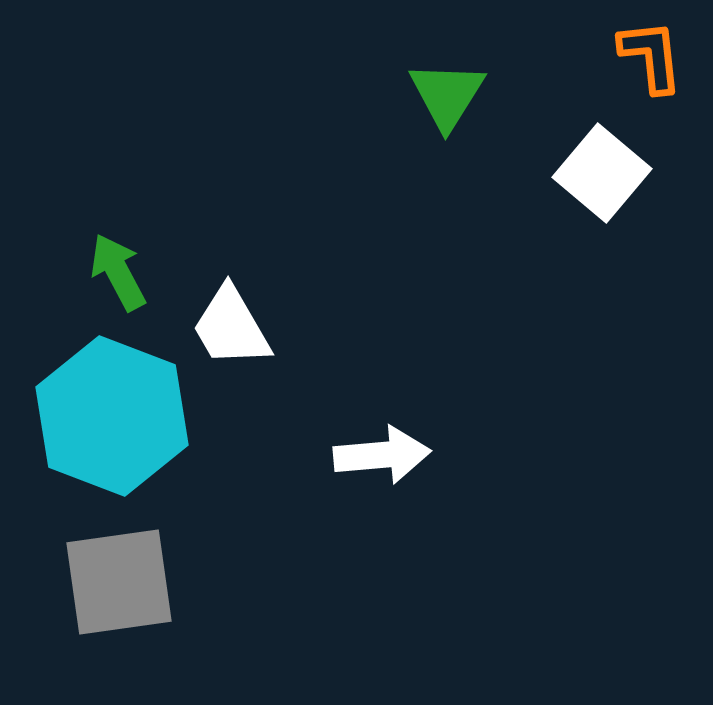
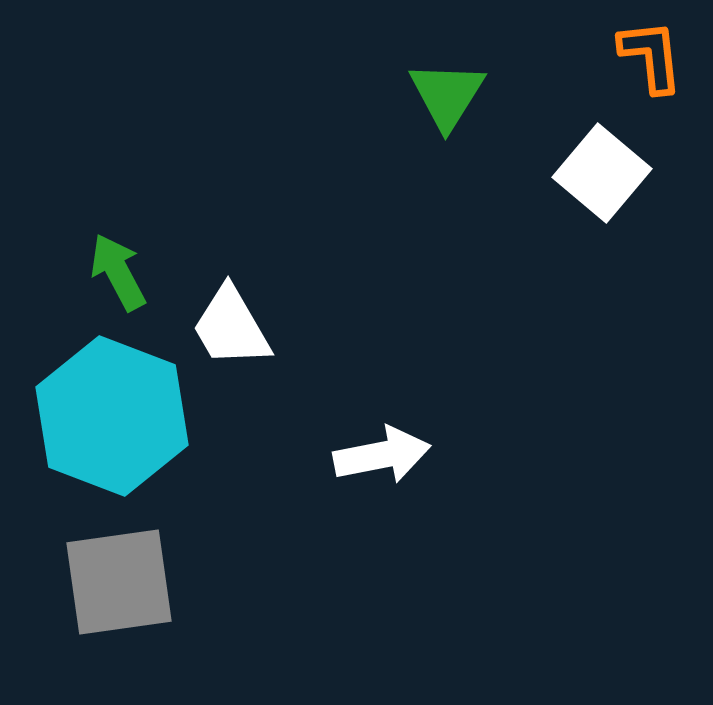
white arrow: rotated 6 degrees counterclockwise
